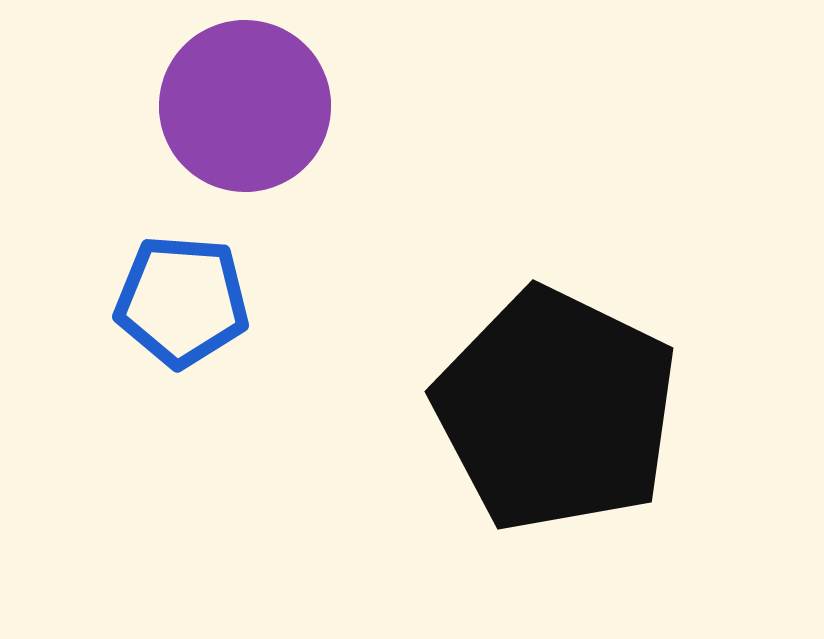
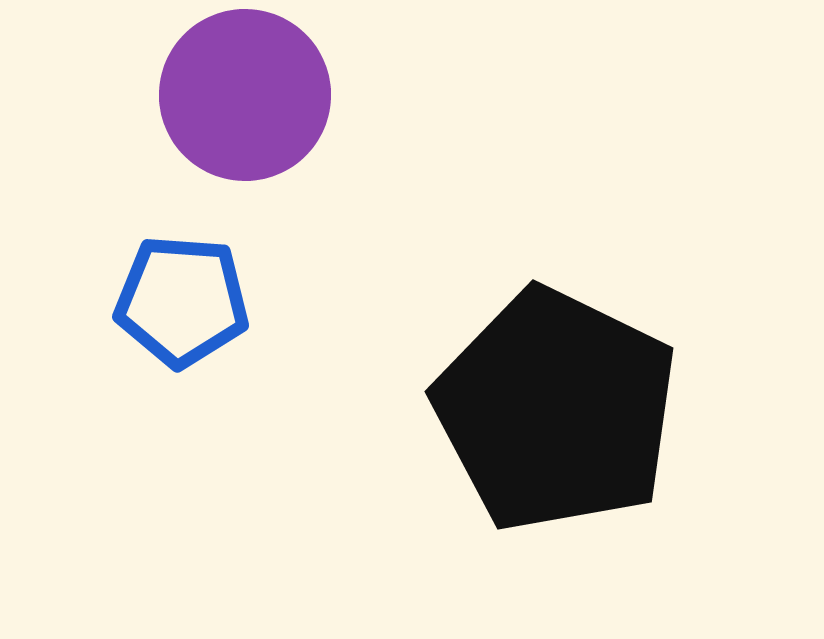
purple circle: moved 11 px up
